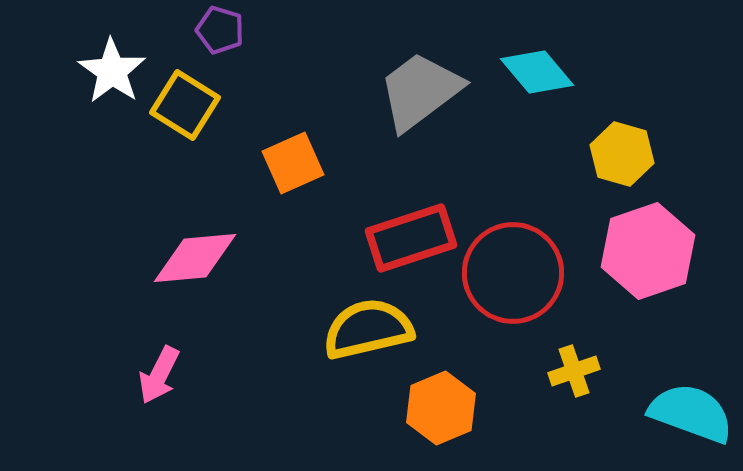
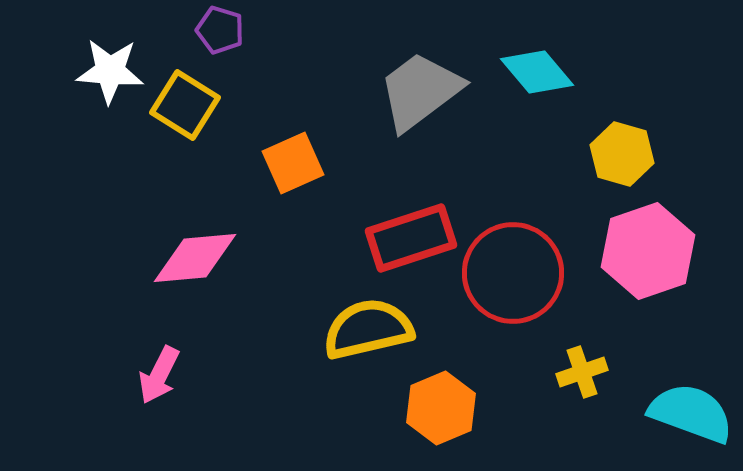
white star: moved 2 px left; rotated 30 degrees counterclockwise
yellow cross: moved 8 px right, 1 px down
